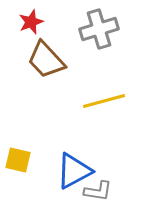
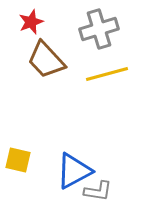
yellow line: moved 3 px right, 27 px up
